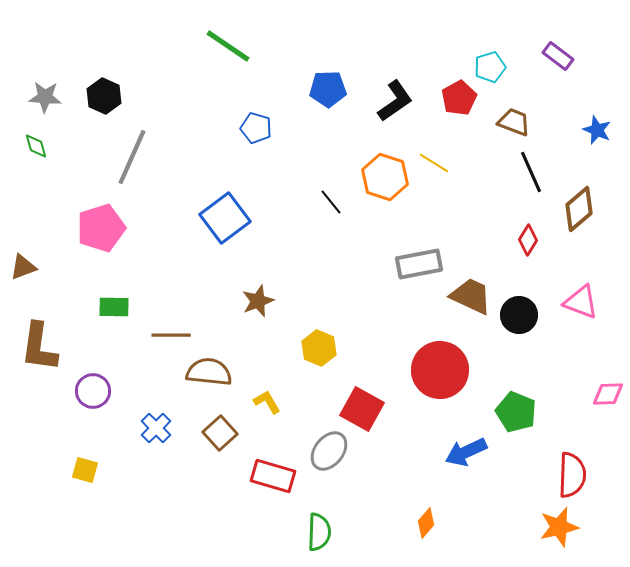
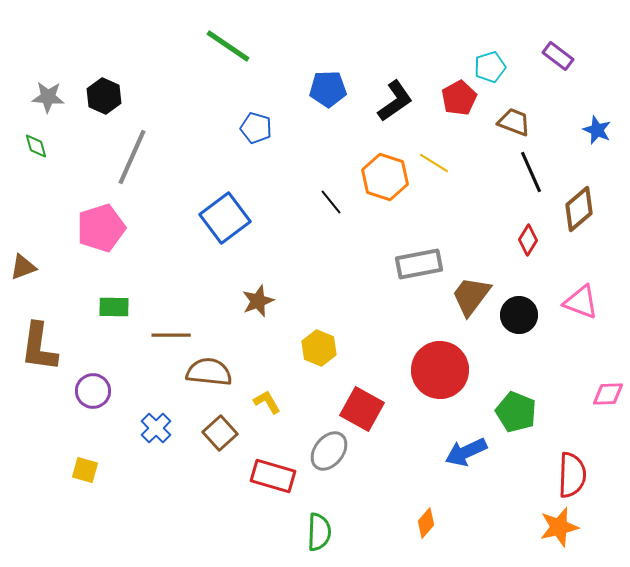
gray star at (45, 97): moved 3 px right
brown trapezoid at (471, 296): rotated 78 degrees counterclockwise
